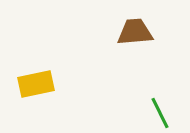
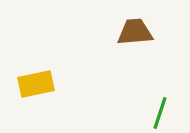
green line: rotated 44 degrees clockwise
